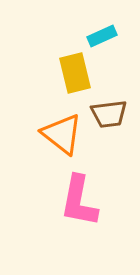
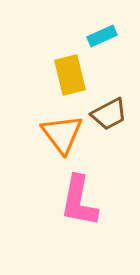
yellow rectangle: moved 5 px left, 2 px down
brown trapezoid: rotated 21 degrees counterclockwise
orange triangle: rotated 15 degrees clockwise
